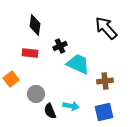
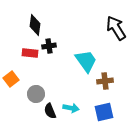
black arrow: moved 10 px right; rotated 10 degrees clockwise
black cross: moved 11 px left; rotated 16 degrees clockwise
cyan trapezoid: moved 8 px right, 3 px up; rotated 30 degrees clockwise
cyan arrow: moved 2 px down
